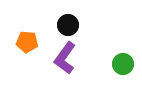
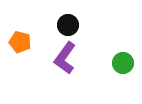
orange pentagon: moved 7 px left; rotated 10 degrees clockwise
green circle: moved 1 px up
